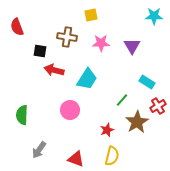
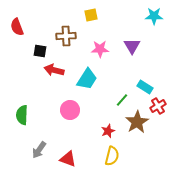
brown cross: moved 1 px left, 1 px up; rotated 12 degrees counterclockwise
pink star: moved 1 px left, 6 px down
cyan rectangle: moved 2 px left, 5 px down
red star: moved 1 px right, 1 px down
red triangle: moved 8 px left
